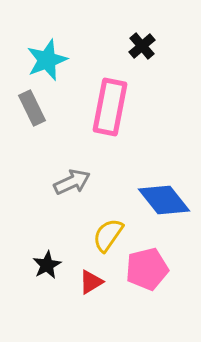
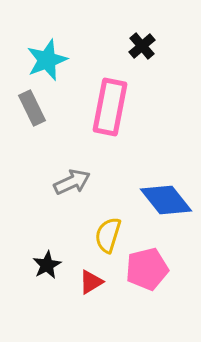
blue diamond: moved 2 px right
yellow semicircle: rotated 18 degrees counterclockwise
